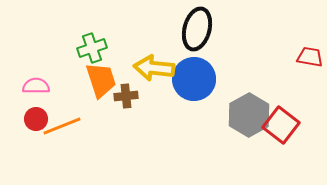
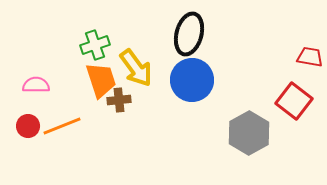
black ellipse: moved 8 px left, 5 px down
green cross: moved 3 px right, 3 px up
yellow arrow: moved 18 px left; rotated 132 degrees counterclockwise
blue circle: moved 2 px left, 1 px down
pink semicircle: moved 1 px up
brown cross: moved 7 px left, 4 px down
gray hexagon: moved 18 px down
red circle: moved 8 px left, 7 px down
red square: moved 13 px right, 24 px up
